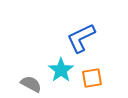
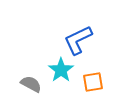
blue L-shape: moved 3 px left, 2 px down
orange square: moved 1 px right, 4 px down
